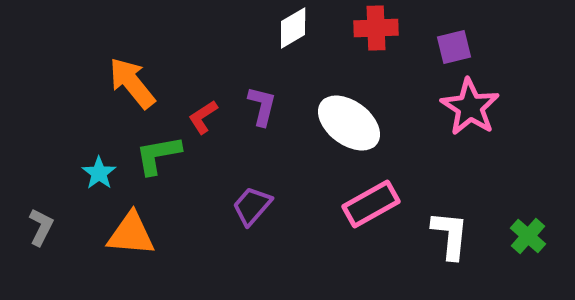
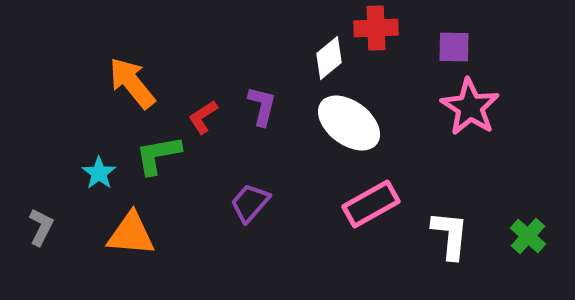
white diamond: moved 36 px right, 30 px down; rotated 9 degrees counterclockwise
purple square: rotated 15 degrees clockwise
purple trapezoid: moved 2 px left, 3 px up
